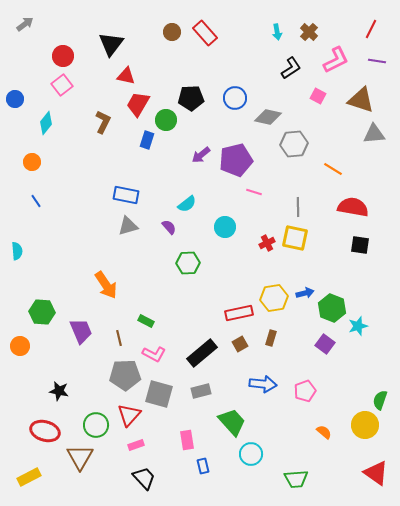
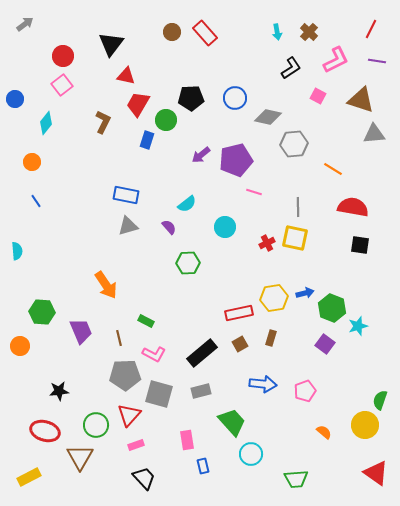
black star at (59, 391): rotated 18 degrees counterclockwise
